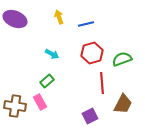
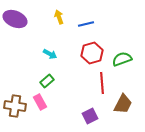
cyan arrow: moved 2 px left
